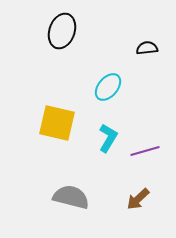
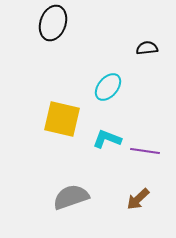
black ellipse: moved 9 px left, 8 px up
yellow square: moved 5 px right, 4 px up
cyan L-shape: moved 1 px left, 1 px down; rotated 100 degrees counterclockwise
purple line: rotated 24 degrees clockwise
gray semicircle: rotated 33 degrees counterclockwise
